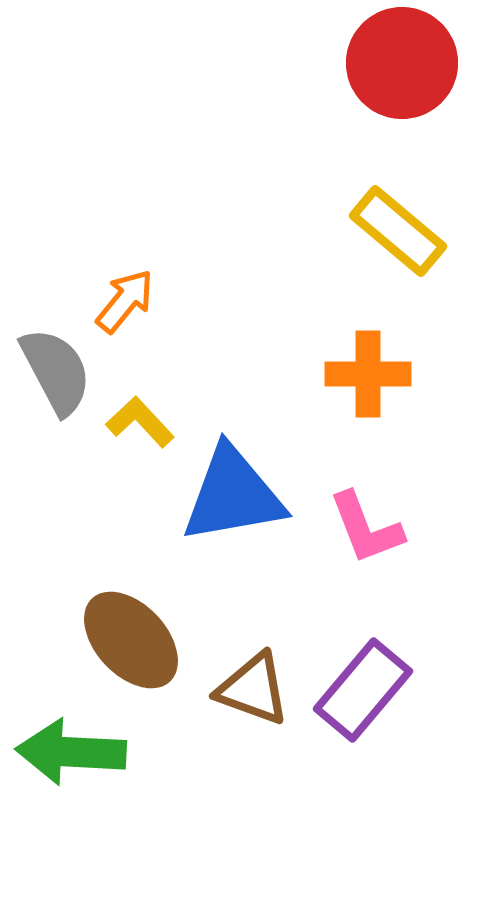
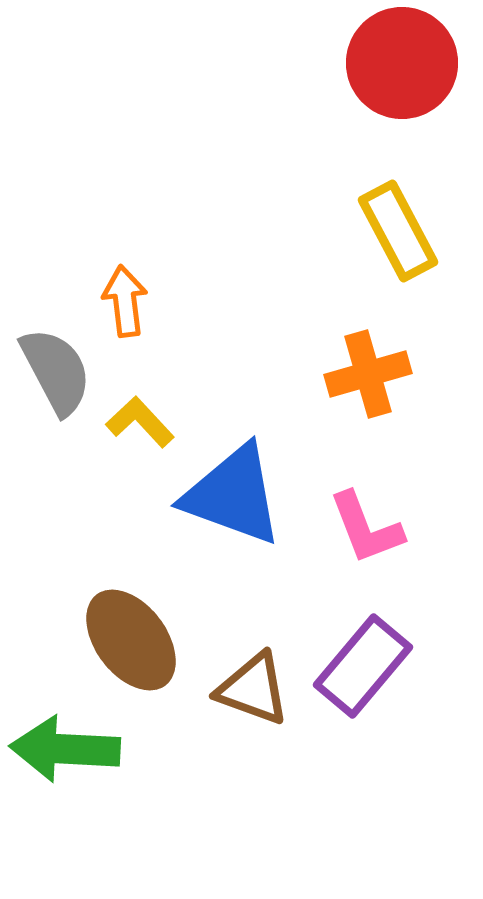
yellow rectangle: rotated 22 degrees clockwise
orange arrow: rotated 46 degrees counterclockwise
orange cross: rotated 16 degrees counterclockwise
blue triangle: rotated 30 degrees clockwise
brown ellipse: rotated 6 degrees clockwise
purple rectangle: moved 24 px up
green arrow: moved 6 px left, 3 px up
